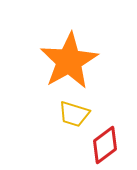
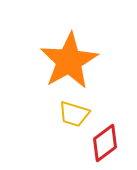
red diamond: moved 2 px up
